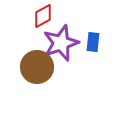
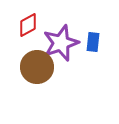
red diamond: moved 15 px left, 9 px down
